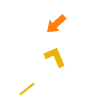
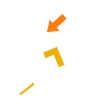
yellow L-shape: moved 1 px up
